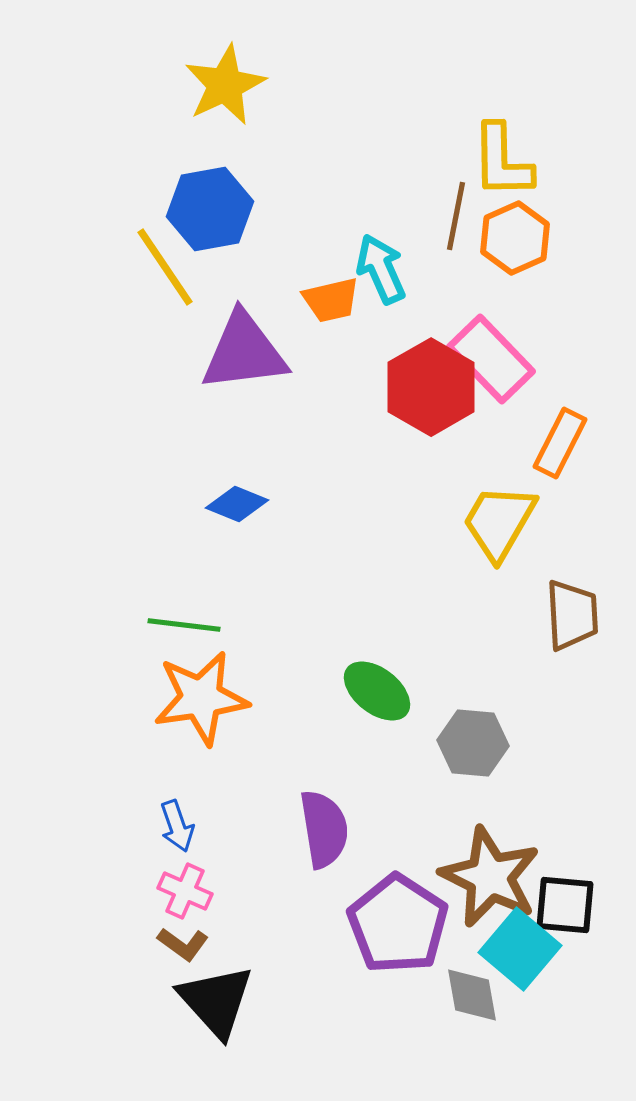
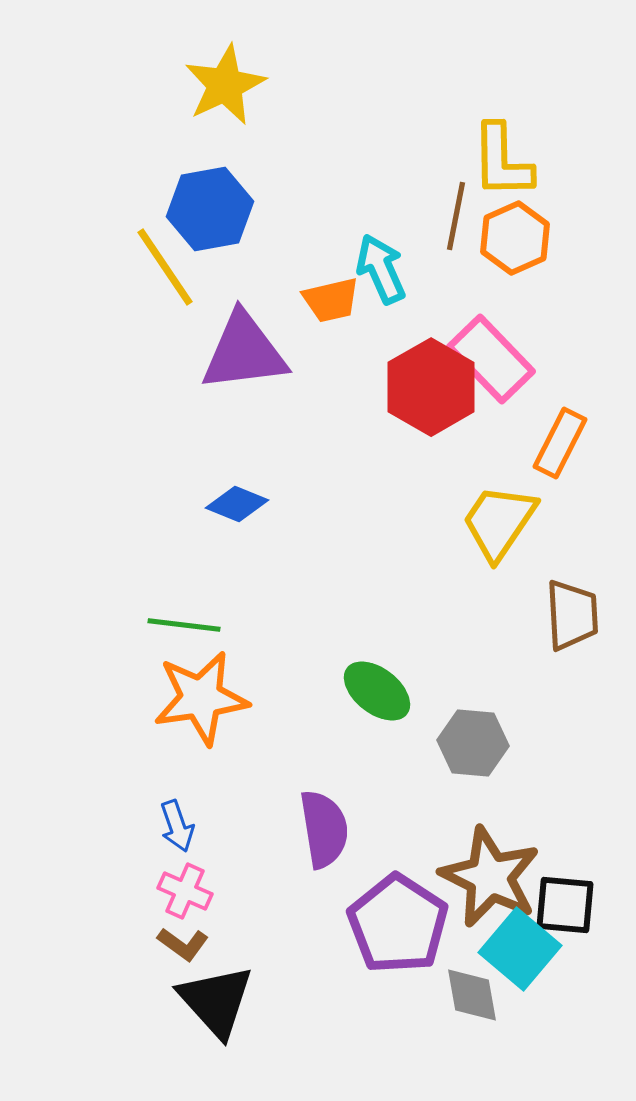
yellow trapezoid: rotated 4 degrees clockwise
